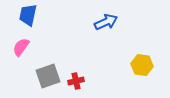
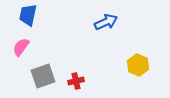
yellow hexagon: moved 4 px left; rotated 15 degrees clockwise
gray square: moved 5 px left
